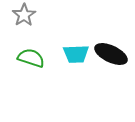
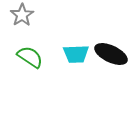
gray star: moved 2 px left
green semicircle: moved 1 px left, 1 px up; rotated 16 degrees clockwise
